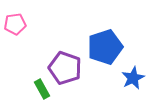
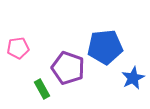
pink pentagon: moved 3 px right, 24 px down
blue pentagon: rotated 12 degrees clockwise
purple pentagon: moved 3 px right
